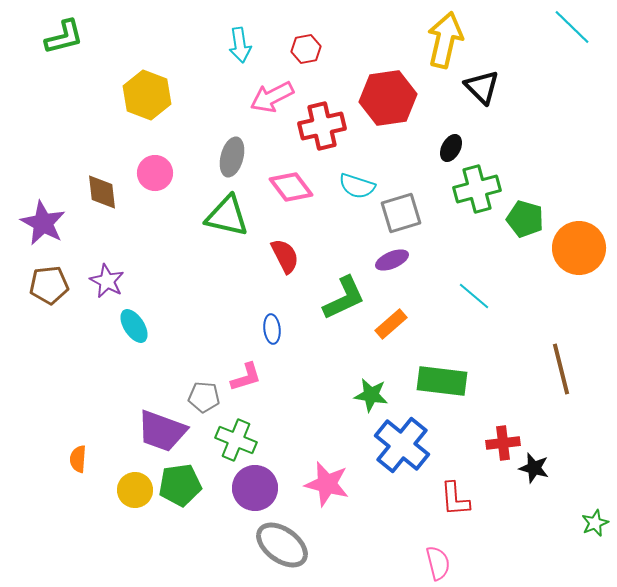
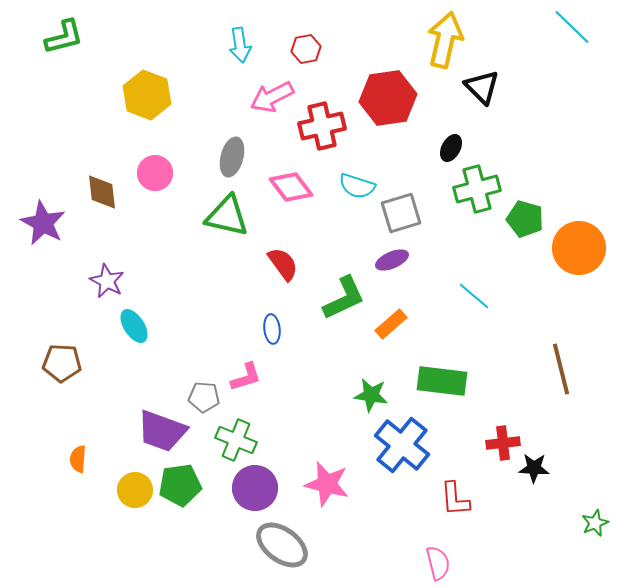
red semicircle at (285, 256): moved 2 px left, 8 px down; rotated 9 degrees counterclockwise
brown pentagon at (49, 285): moved 13 px right, 78 px down; rotated 9 degrees clockwise
black star at (534, 468): rotated 12 degrees counterclockwise
